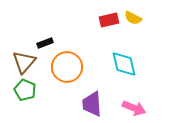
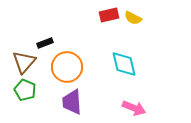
red rectangle: moved 5 px up
purple trapezoid: moved 20 px left, 2 px up
